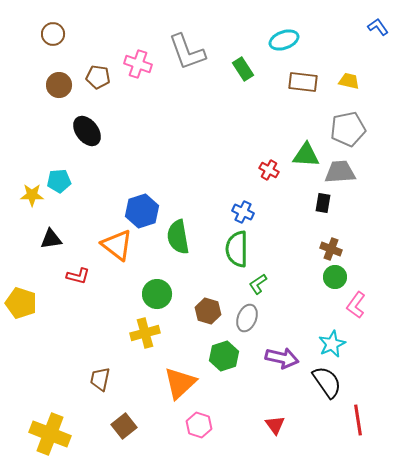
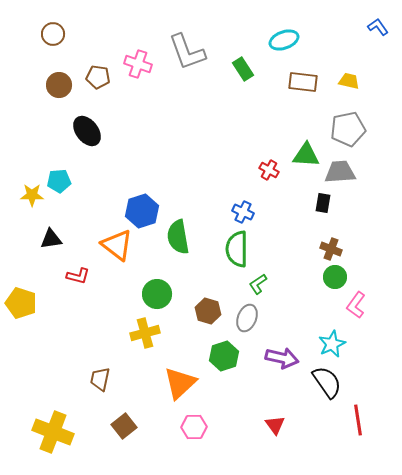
pink hexagon at (199, 425): moved 5 px left, 2 px down; rotated 20 degrees counterclockwise
yellow cross at (50, 434): moved 3 px right, 2 px up
